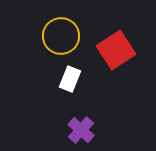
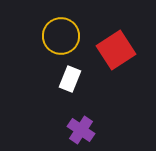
purple cross: rotated 8 degrees counterclockwise
